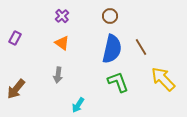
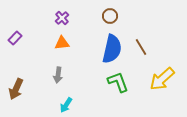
purple cross: moved 2 px down
purple rectangle: rotated 16 degrees clockwise
orange triangle: rotated 42 degrees counterclockwise
yellow arrow: moved 1 px left; rotated 88 degrees counterclockwise
brown arrow: rotated 15 degrees counterclockwise
cyan arrow: moved 12 px left
